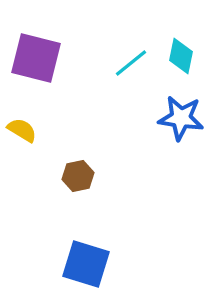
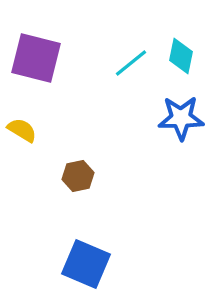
blue star: rotated 9 degrees counterclockwise
blue square: rotated 6 degrees clockwise
